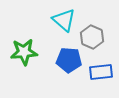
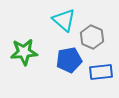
blue pentagon: rotated 15 degrees counterclockwise
